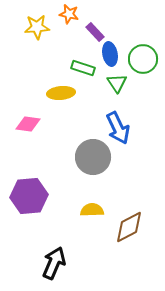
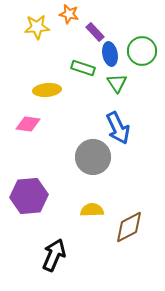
green circle: moved 1 px left, 8 px up
yellow ellipse: moved 14 px left, 3 px up
black arrow: moved 8 px up
